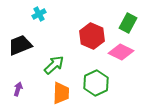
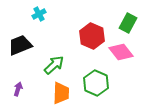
pink diamond: rotated 25 degrees clockwise
green hexagon: rotated 10 degrees counterclockwise
